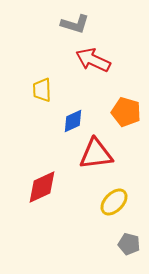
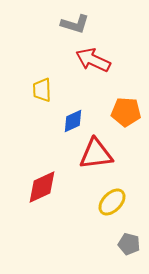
orange pentagon: rotated 12 degrees counterclockwise
yellow ellipse: moved 2 px left
